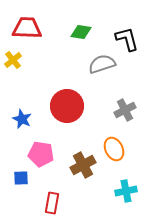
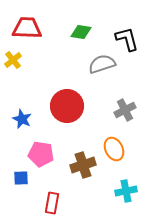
brown cross: rotated 10 degrees clockwise
